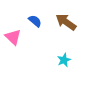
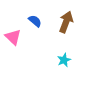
brown arrow: rotated 75 degrees clockwise
